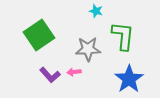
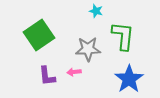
purple L-shape: moved 3 px left, 1 px down; rotated 35 degrees clockwise
